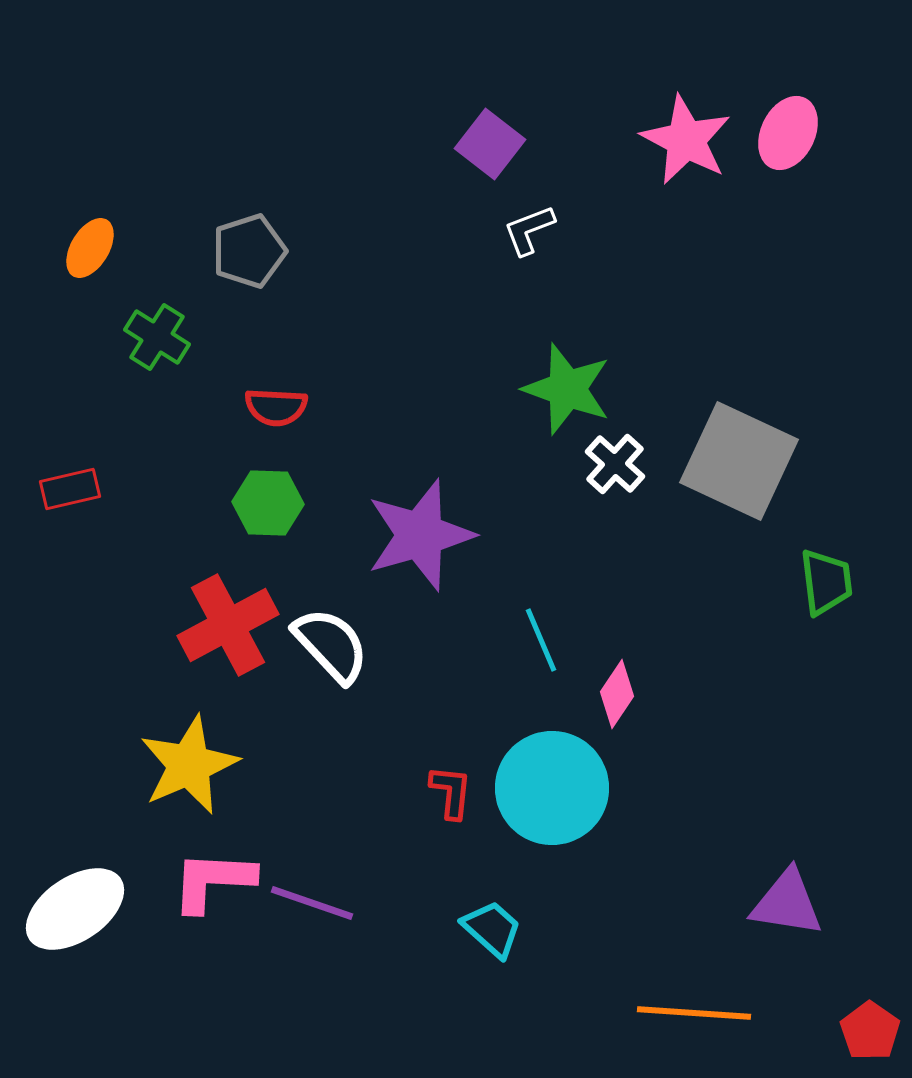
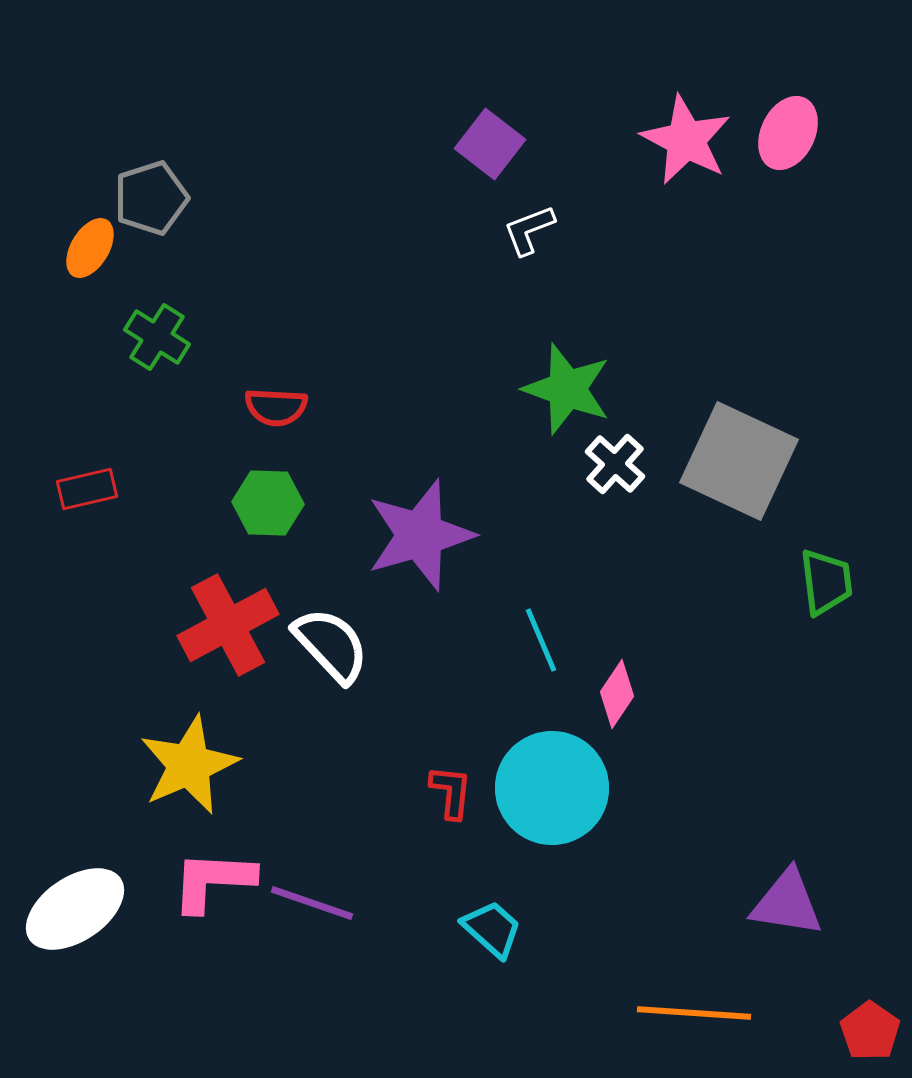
gray pentagon: moved 98 px left, 53 px up
red rectangle: moved 17 px right
